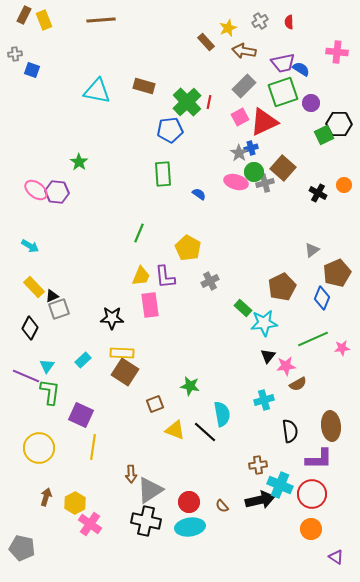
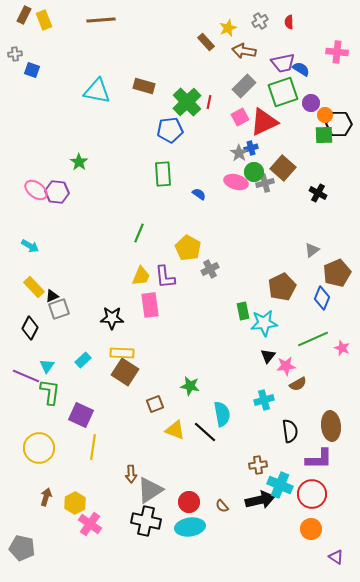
green square at (324, 135): rotated 24 degrees clockwise
orange circle at (344, 185): moved 19 px left, 70 px up
gray cross at (210, 281): moved 12 px up
green rectangle at (243, 308): moved 3 px down; rotated 36 degrees clockwise
pink star at (342, 348): rotated 28 degrees clockwise
